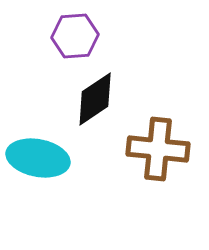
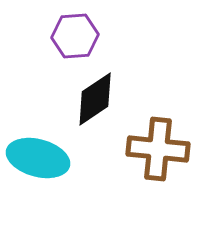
cyan ellipse: rotated 4 degrees clockwise
